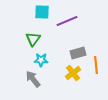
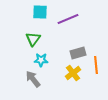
cyan square: moved 2 px left
purple line: moved 1 px right, 2 px up
